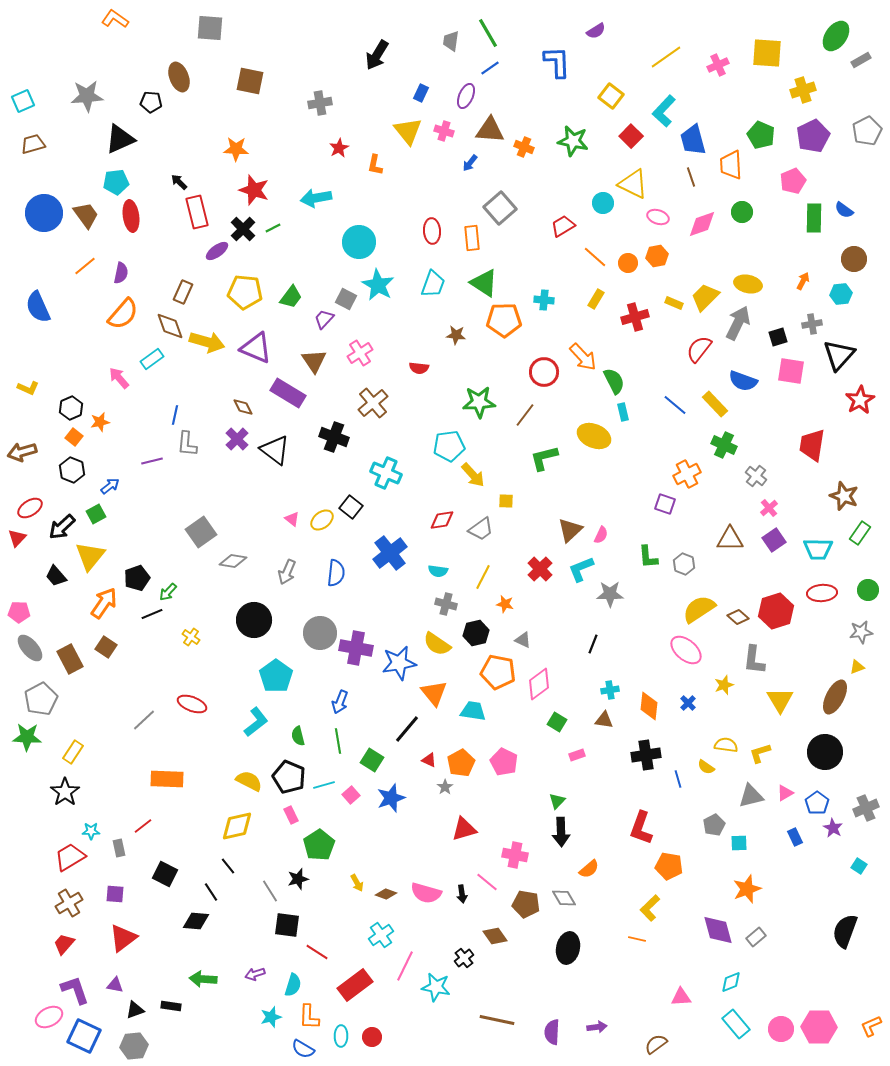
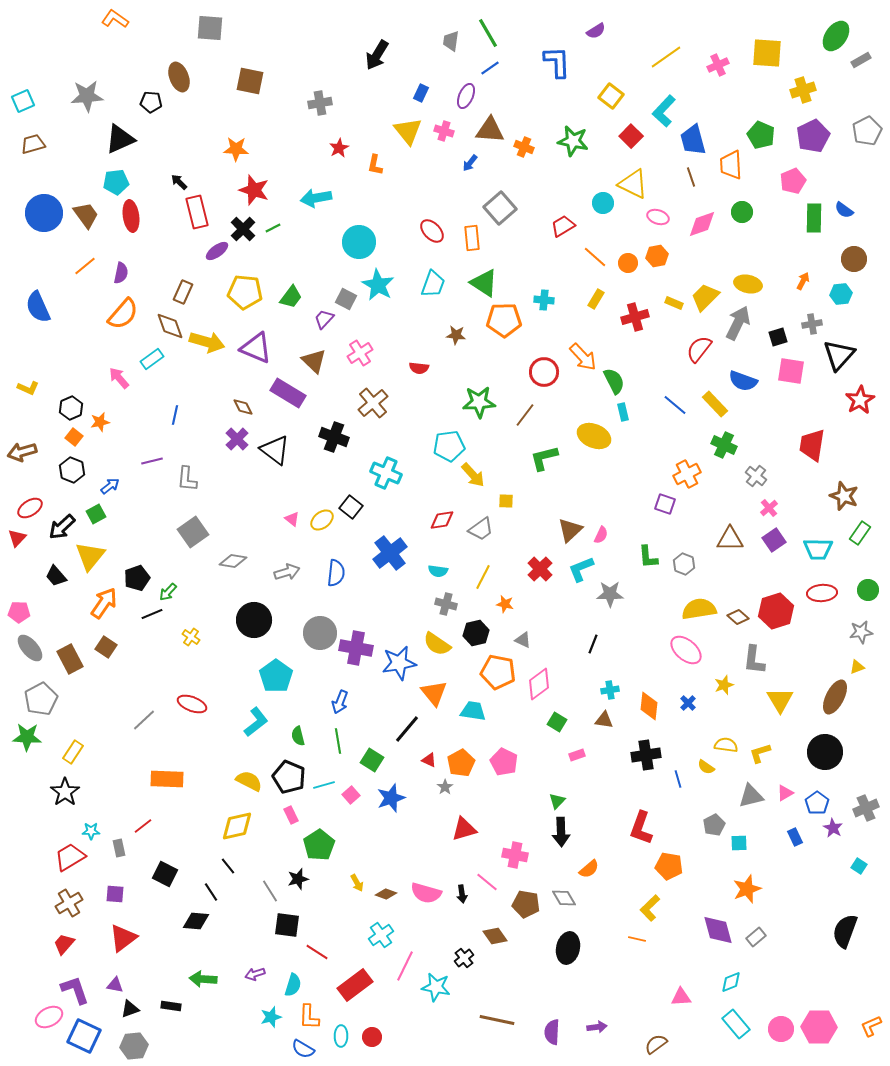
red ellipse at (432, 231): rotated 40 degrees counterclockwise
brown triangle at (314, 361): rotated 12 degrees counterclockwise
gray L-shape at (187, 444): moved 35 px down
gray square at (201, 532): moved 8 px left
gray arrow at (287, 572): rotated 130 degrees counterclockwise
yellow semicircle at (699, 609): rotated 24 degrees clockwise
black triangle at (135, 1010): moved 5 px left, 1 px up
